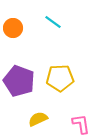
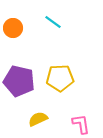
purple pentagon: rotated 8 degrees counterclockwise
